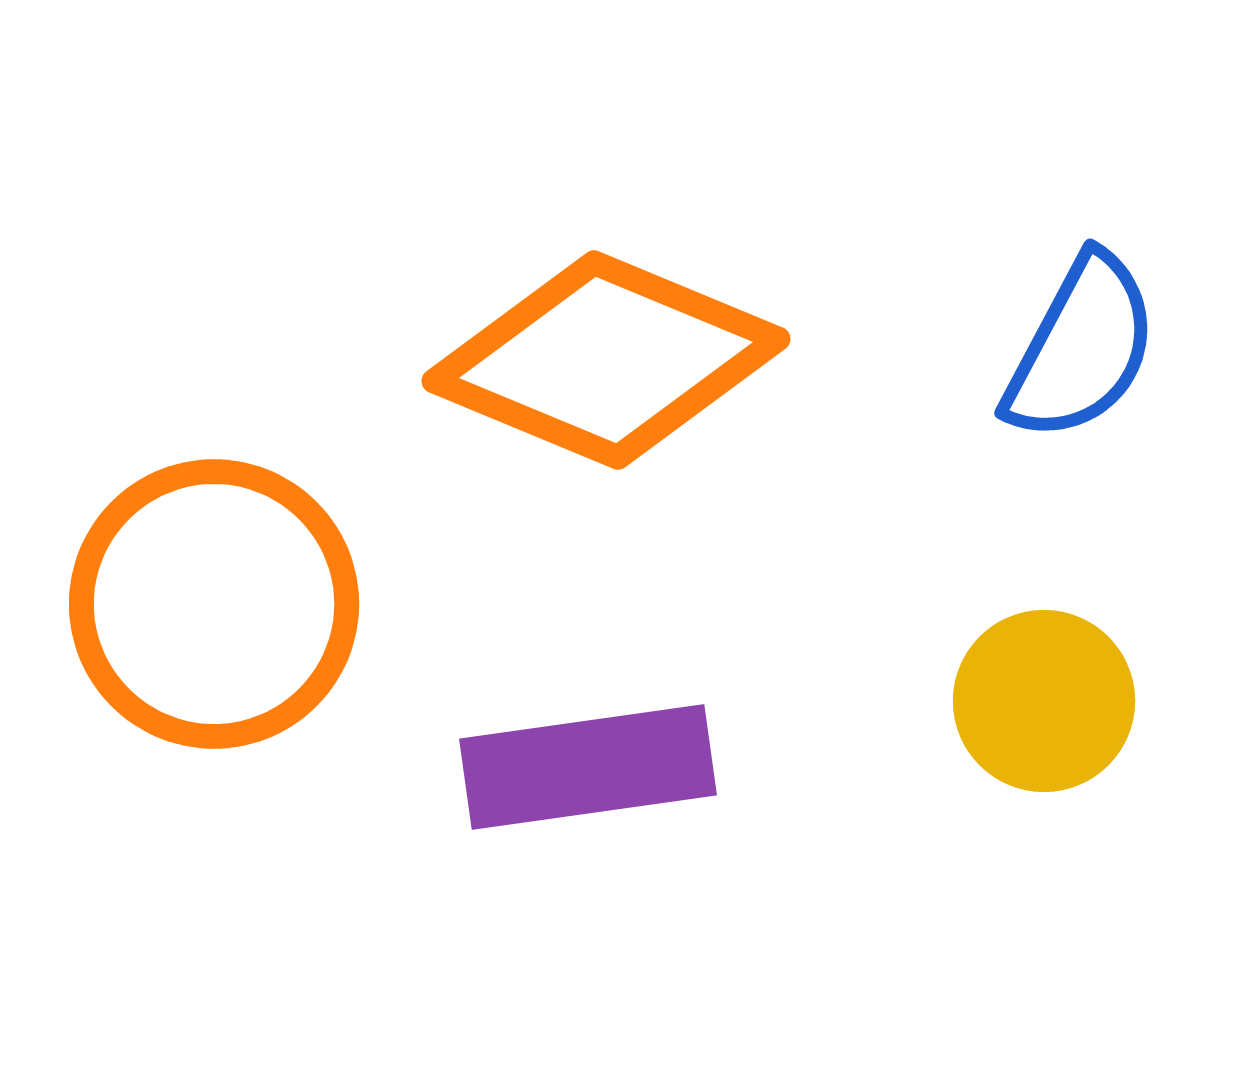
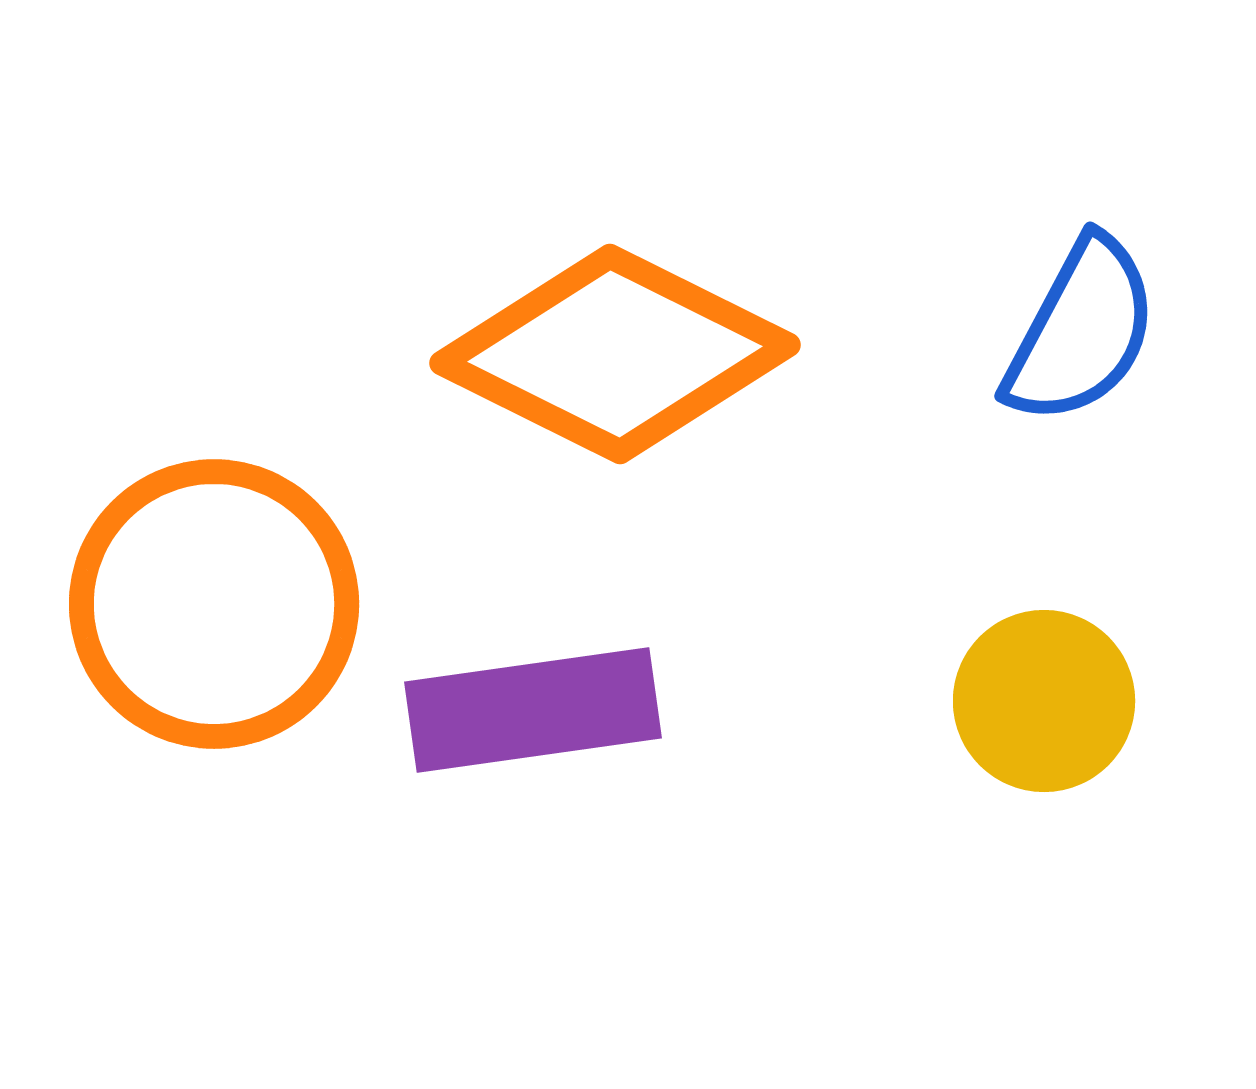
blue semicircle: moved 17 px up
orange diamond: moved 9 px right, 6 px up; rotated 4 degrees clockwise
purple rectangle: moved 55 px left, 57 px up
